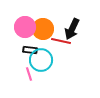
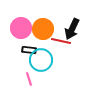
pink circle: moved 4 px left, 1 px down
black rectangle: moved 1 px left
pink line: moved 5 px down
